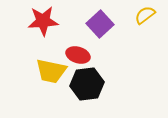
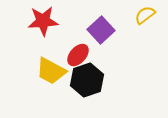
purple square: moved 1 px right, 6 px down
red ellipse: rotated 65 degrees counterclockwise
yellow trapezoid: rotated 16 degrees clockwise
black hexagon: moved 4 px up; rotated 12 degrees counterclockwise
